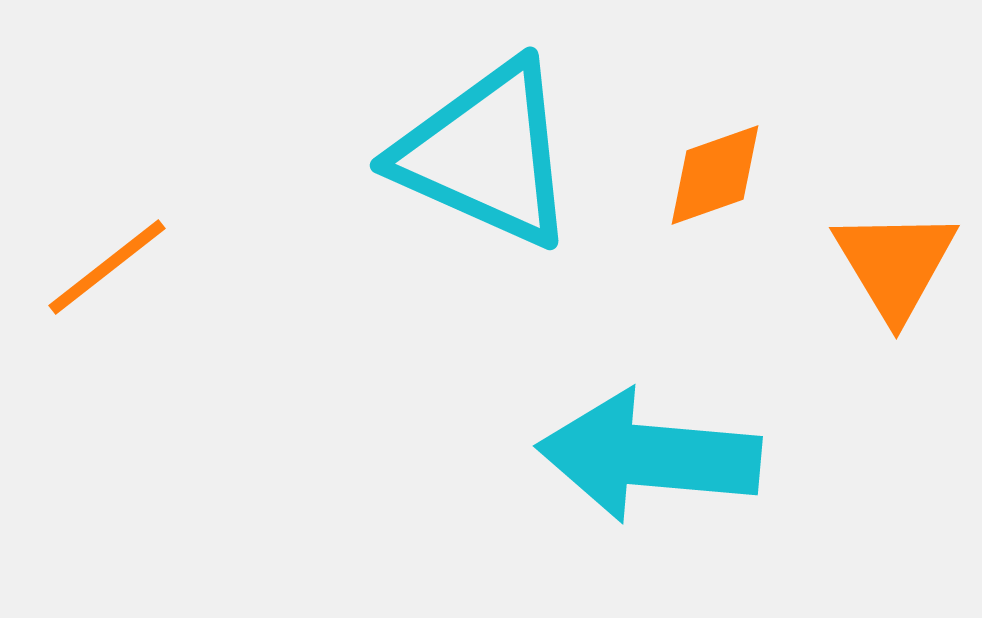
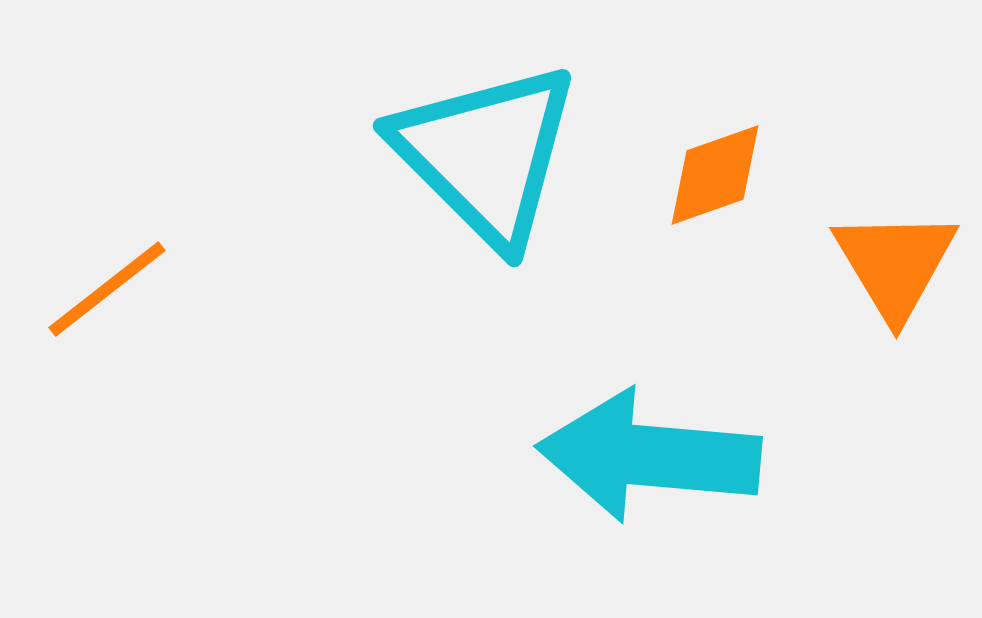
cyan triangle: rotated 21 degrees clockwise
orange line: moved 22 px down
